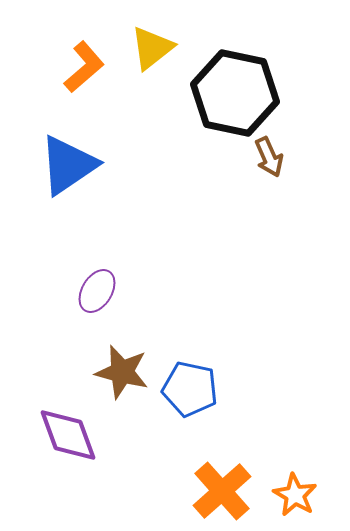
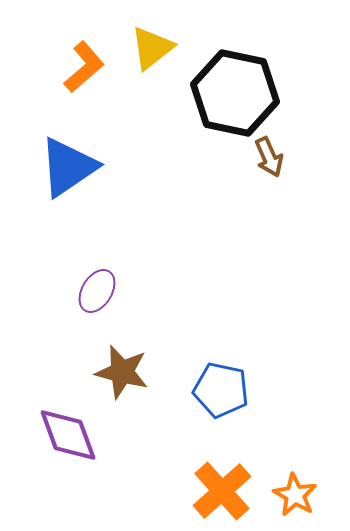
blue triangle: moved 2 px down
blue pentagon: moved 31 px right, 1 px down
